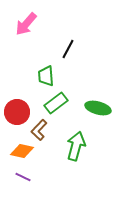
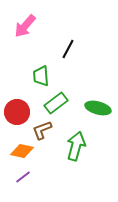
pink arrow: moved 1 px left, 2 px down
green trapezoid: moved 5 px left
brown L-shape: moved 3 px right; rotated 25 degrees clockwise
purple line: rotated 63 degrees counterclockwise
